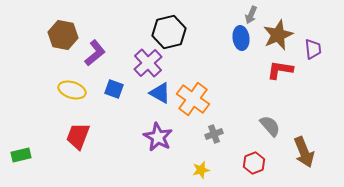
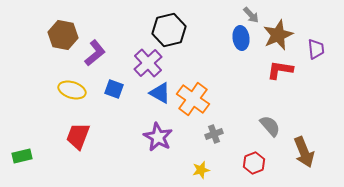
gray arrow: rotated 66 degrees counterclockwise
black hexagon: moved 2 px up
purple trapezoid: moved 3 px right
green rectangle: moved 1 px right, 1 px down
